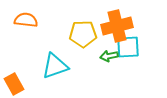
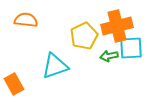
yellow pentagon: moved 1 px right, 2 px down; rotated 24 degrees counterclockwise
cyan square: moved 3 px right, 1 px down
